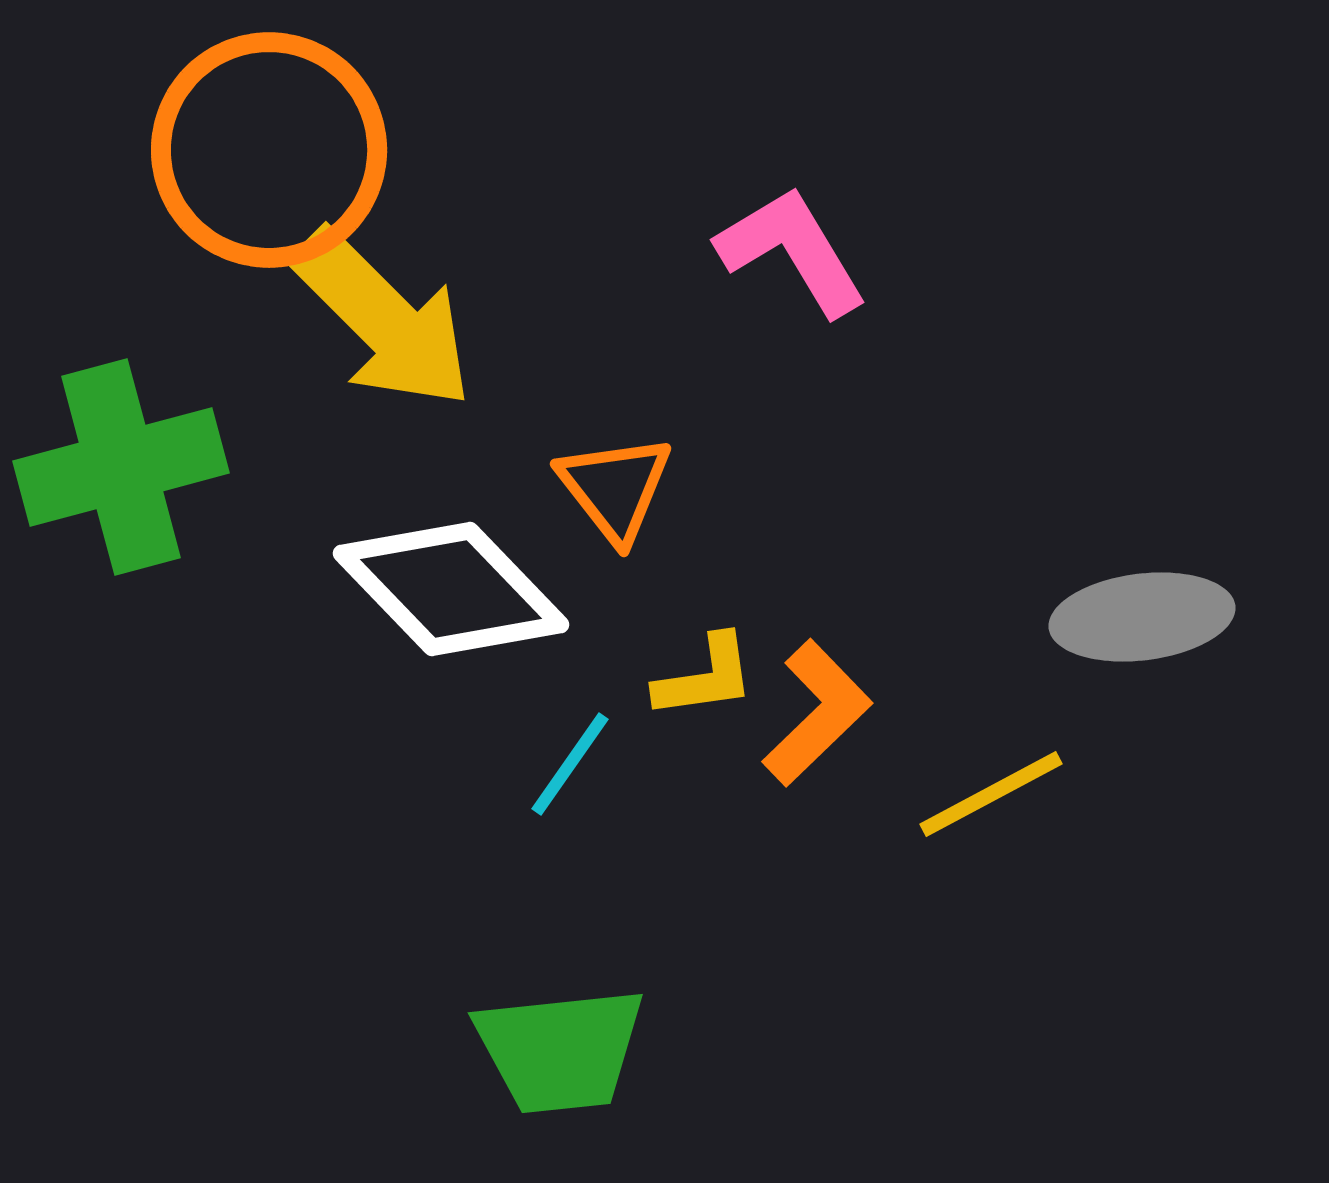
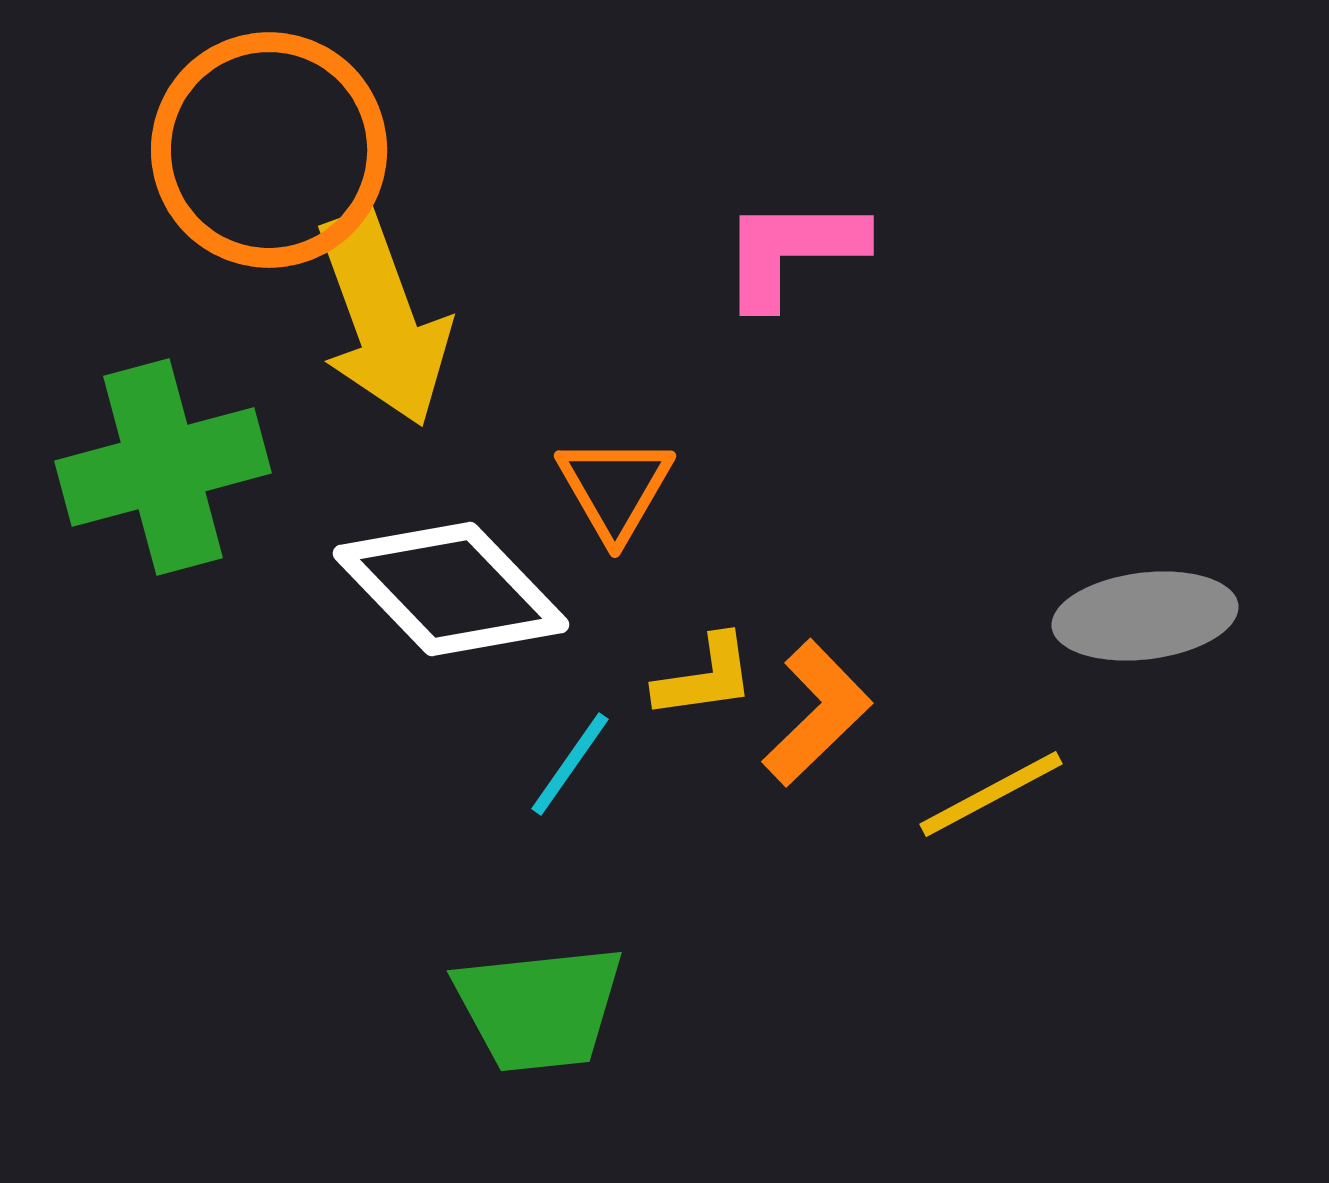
pink L-shape: rotated 59 degrees counterclockwise
yellow arrow: rotated 25 degrees clockwise
green cross: moved 42 px right
orange triangle: rotated 8 degrees clockwise
gray ellipse: moved 3 px right, 1 px up
green trapezoid: moved 21 px left, 42 px up
